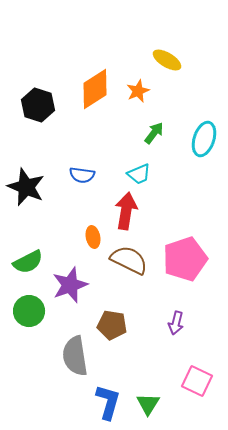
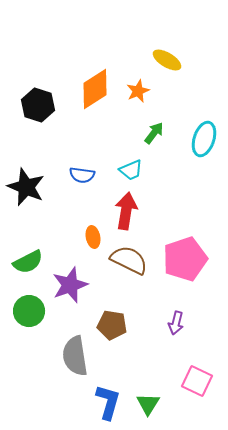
cyan trapezoid: moved 8 px left, 4 px up
